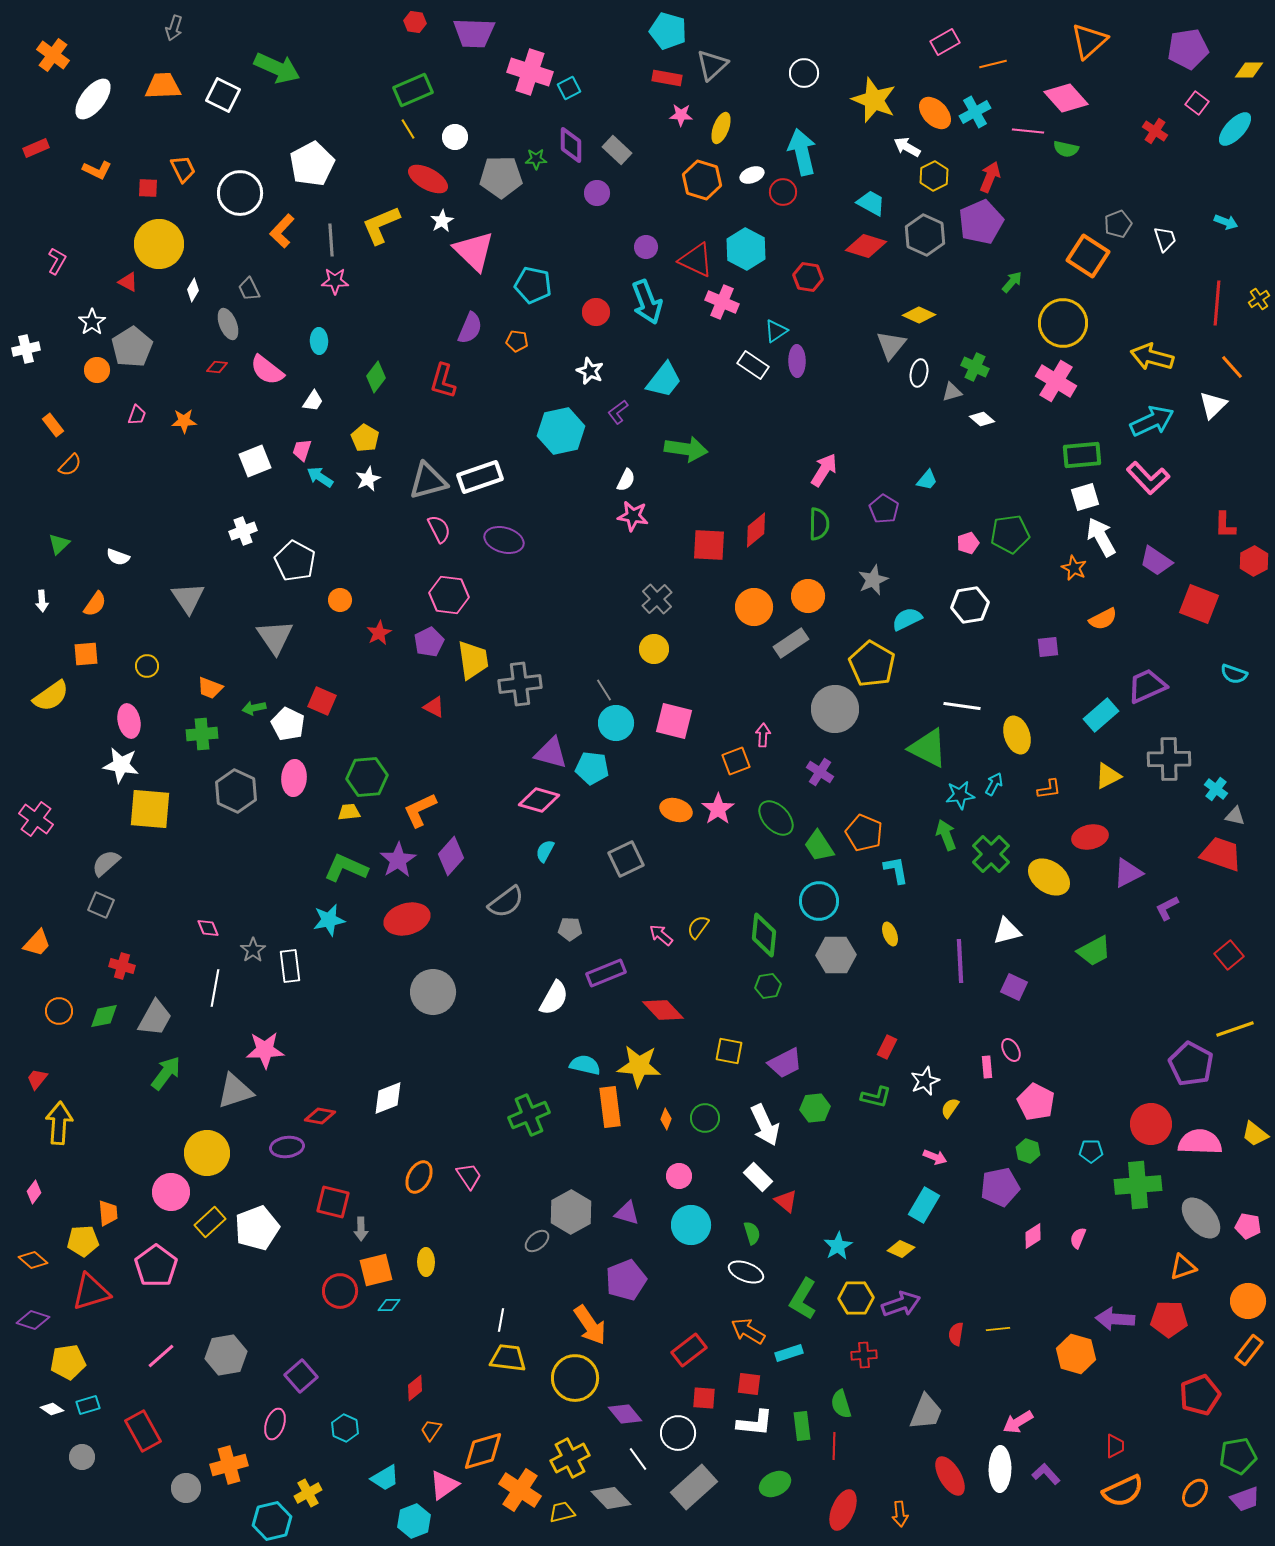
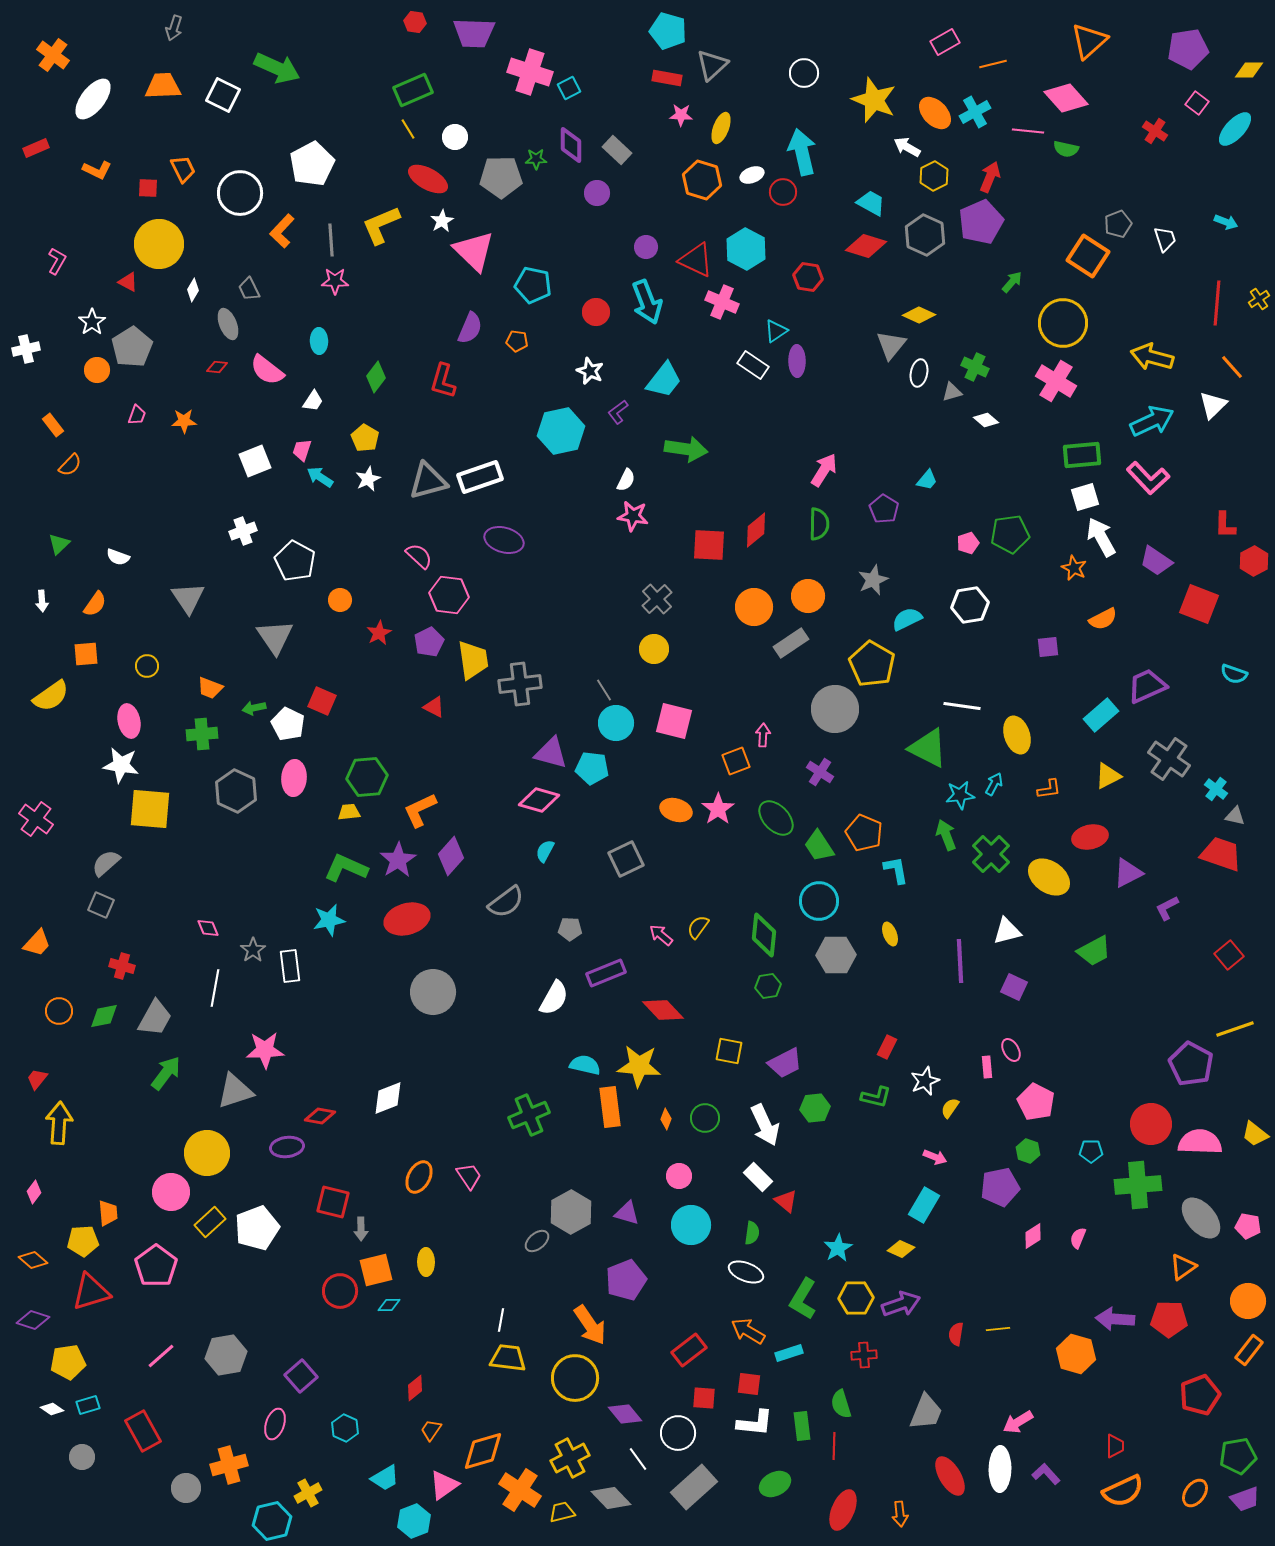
white diamond at (982, 419): moved 4 px right, 1 px down
pink semicircle at (439, 529): moved 20 px left, 27 px down; rotated 20 degrees counterclockwise
gray cross at (1169, 759): rotated 36 degrees clockwise
green semicircle at (752, 1233): rotated 25 degrees clockwise
cyan star at (838, 1246): moved 2 px down
orange triangle at (1183, 1267): rotated 16 degrees counterclockwise
